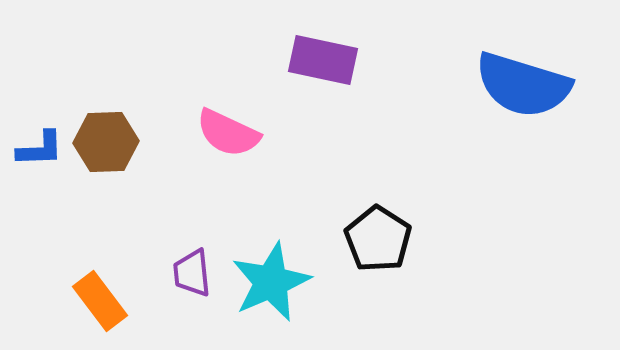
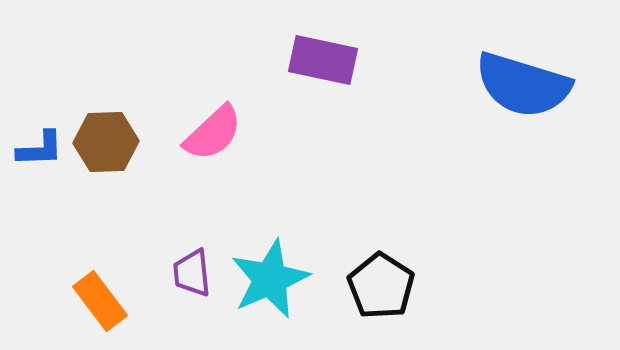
pink semicircle: moved 15 px left; rotated 68 degrees counterclockwise
black pentagon: moved 3 px right, 47 px down
cyan star: moved 1 px left, 3 px up
